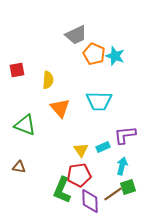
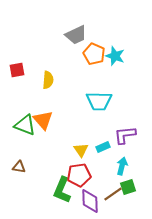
orange triangle: moved 17 px left, 12 px down
